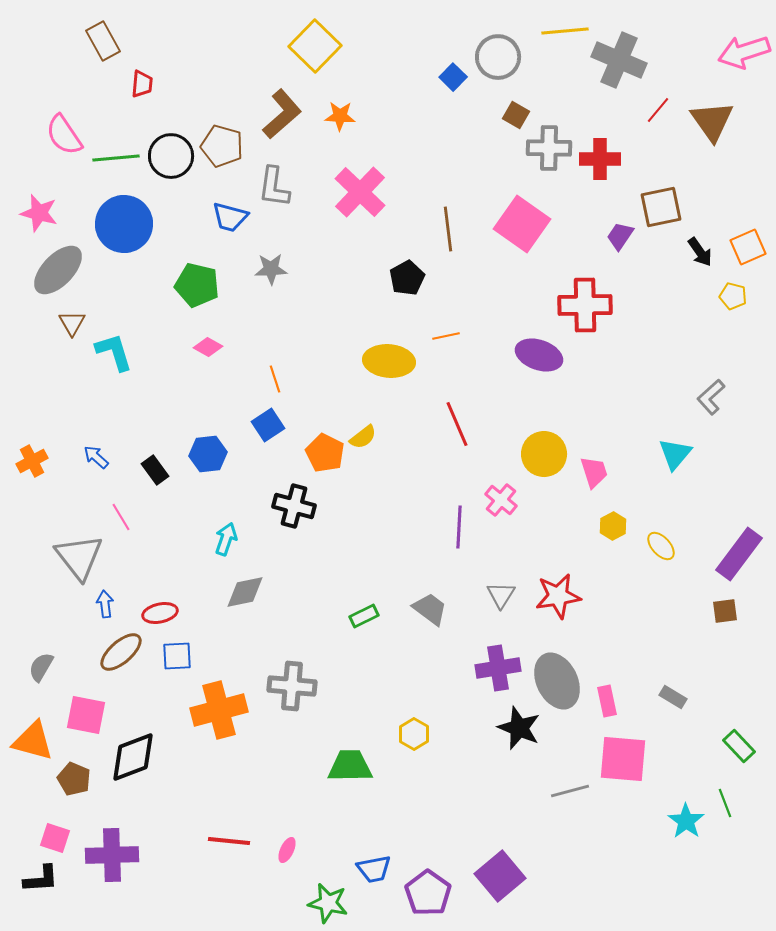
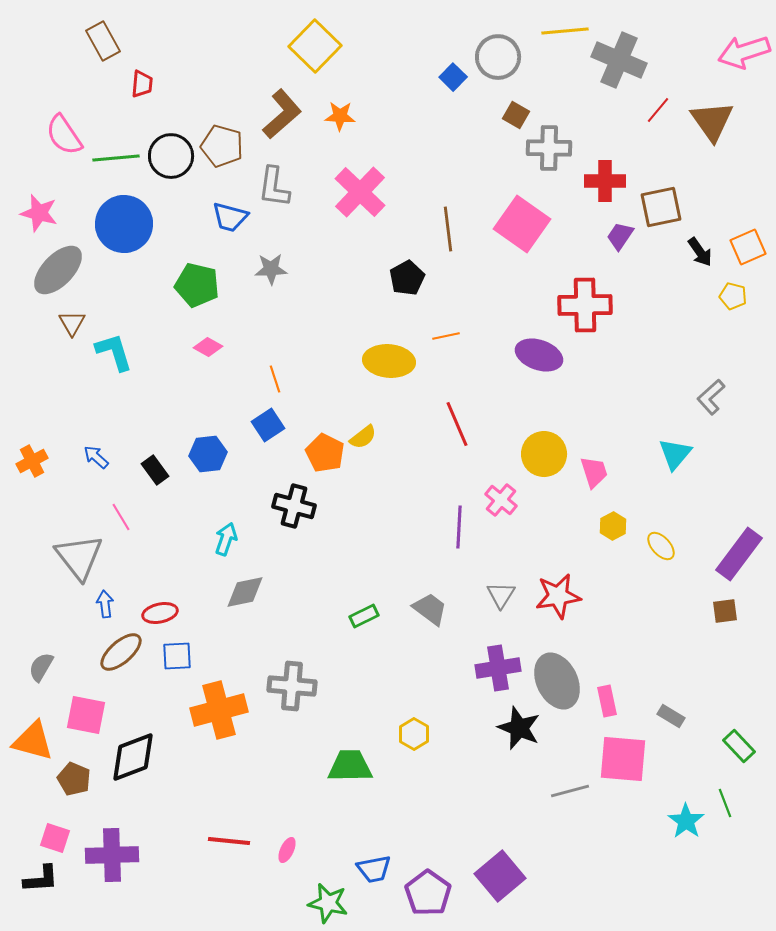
red cross at (600, 159): moved 5 px right, 22 px down
gray rectangle at (673, 697): moved 2 px left, 19 px down
